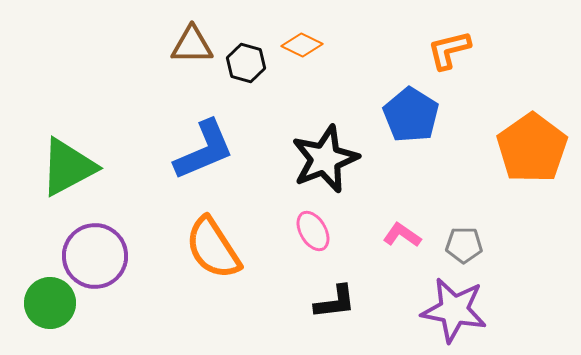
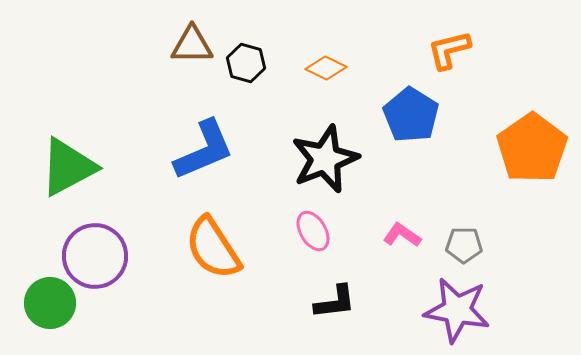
orange diamond: moved 24 px right, 23 px down
purple star: moved 3 px right
